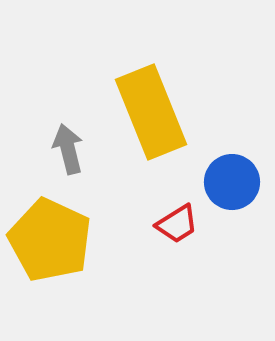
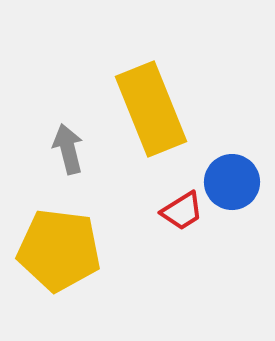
yellow rectangle: moved 3 px up
red trapezoid: moved 5 px right, 13 px up
yellow pentagon: moved 9 px right, 10 px down; rotated 18 degrees counterclockwise
